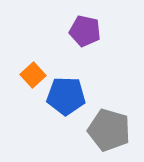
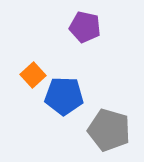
purple pentagon: moved 4 px up
blue pentagon: moved 2 px left
